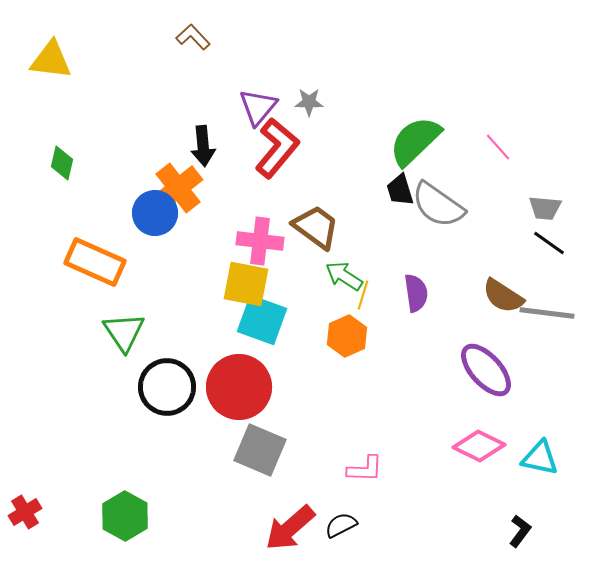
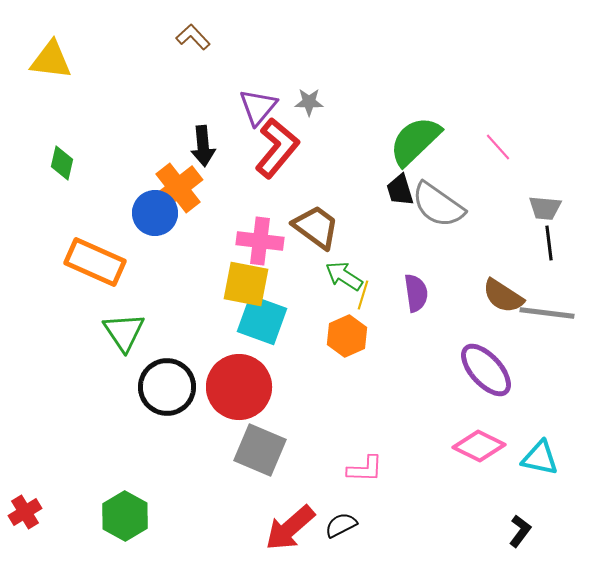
black line: rotated 48 degrees clockwise
